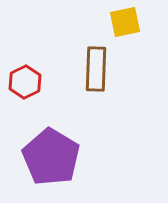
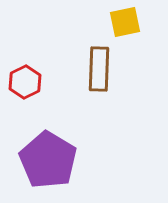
brown rectangle: moved 3 px right
purple pentagon: moved 3 px left, 3 px down
